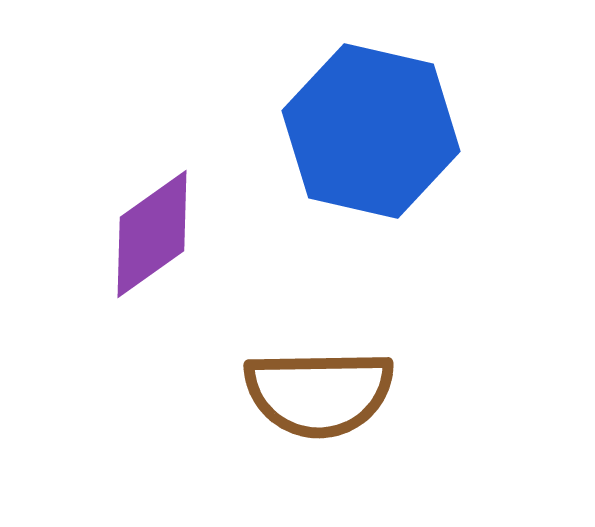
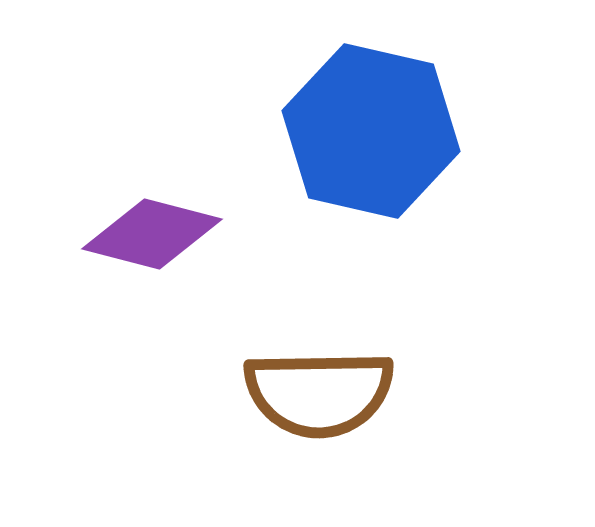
purple diamond: rotated 50 degrees clockwise
